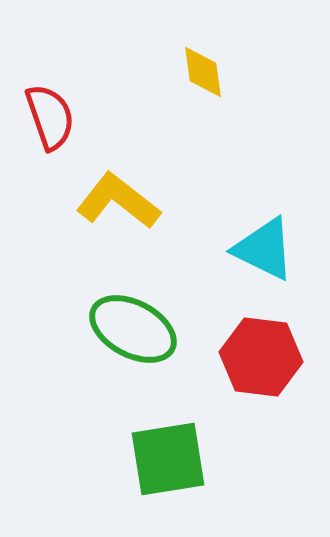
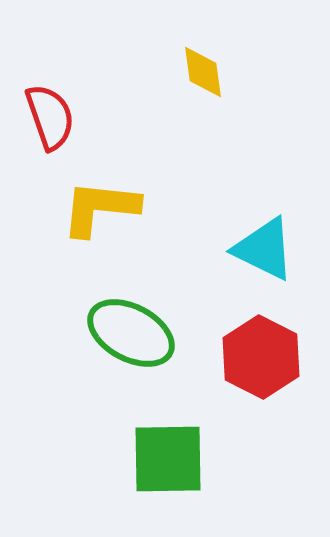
yellow L-shape: moved 18 px left, 7 px down; rotated 32 degrees counterclockwise
green ellipse: moved 2 px left, 4 px down
red hexagon: rotated 20 degrees clockwise
green square: rotated 8 degrees clockwise
